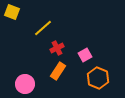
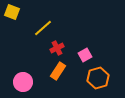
orange hexagon: rotated 20 degrees clockwise
pink circle: moved 2 px left, 2 px up
